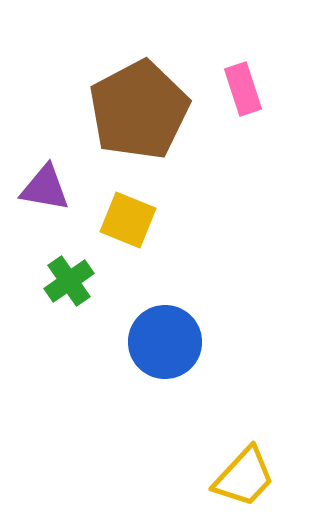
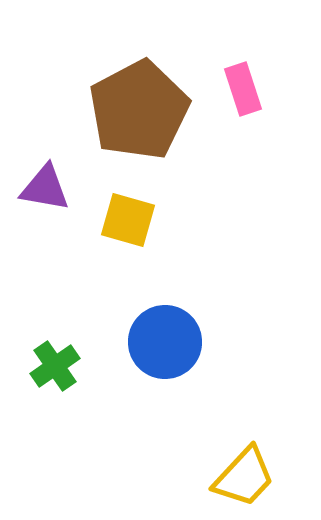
yellow square: rotated 6 degrees counterclockwise
green cross: moved 14 px left, 85 px down
